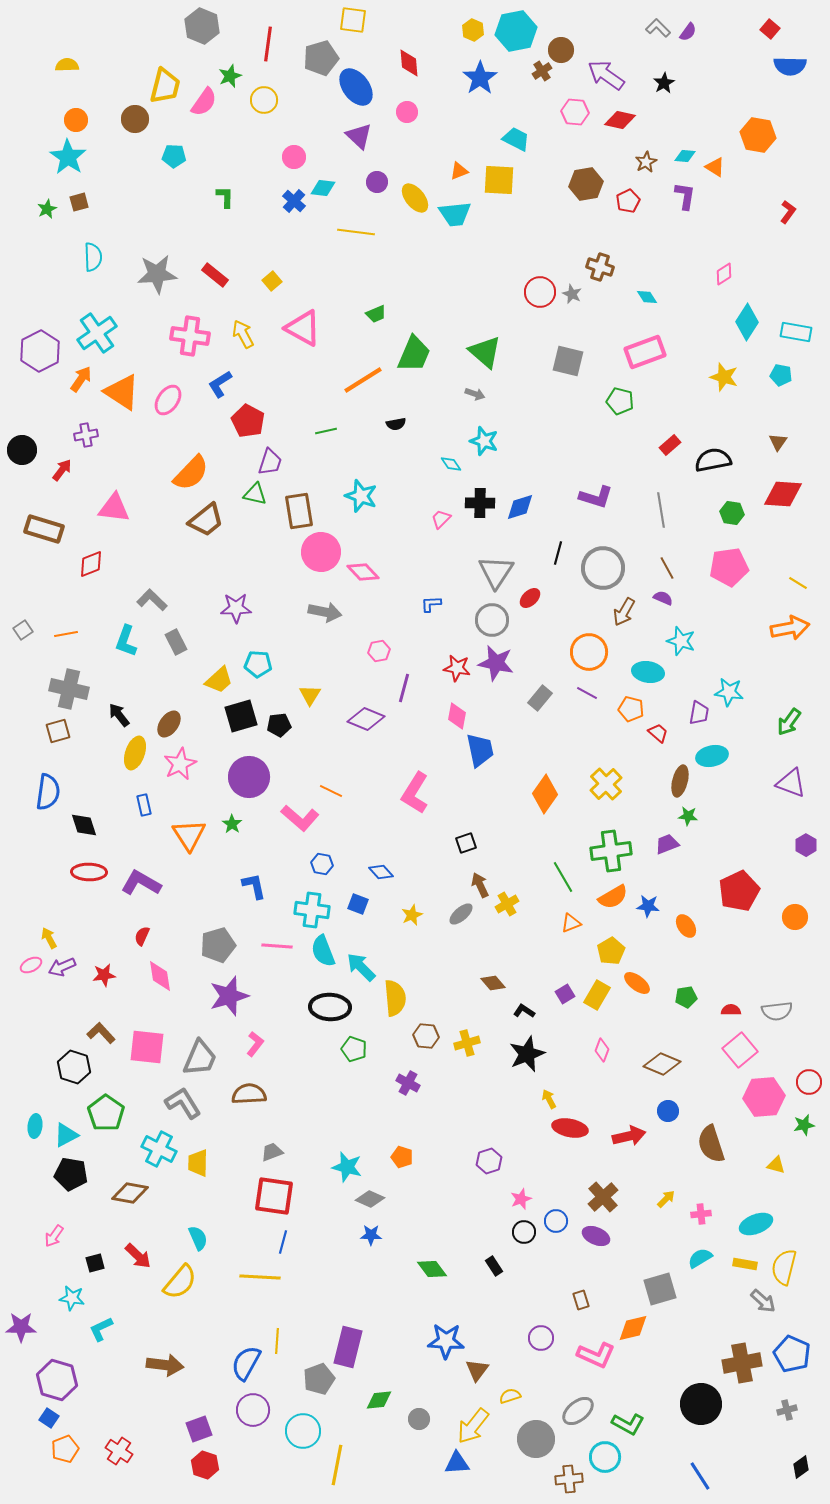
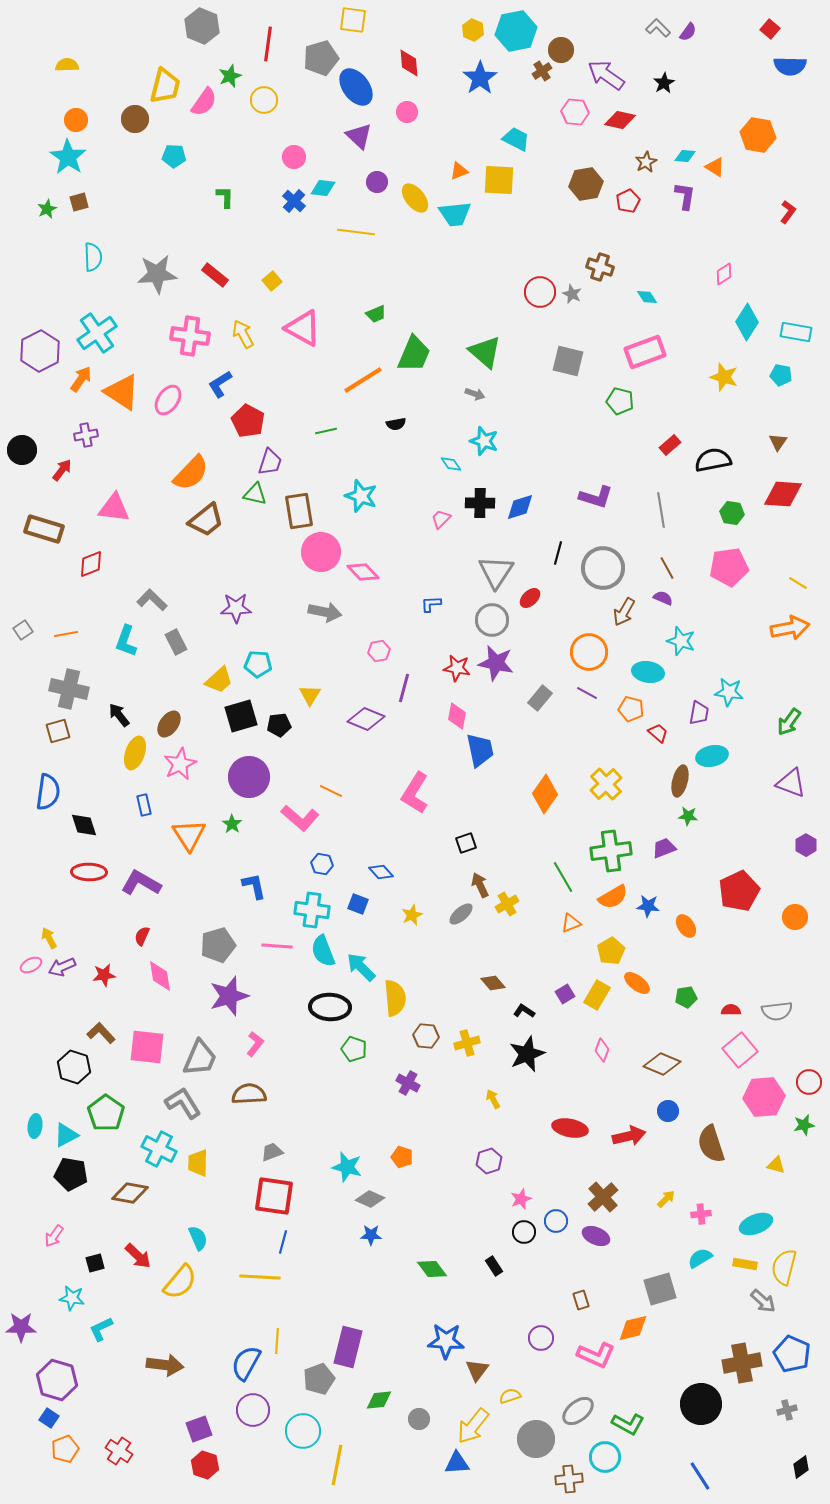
purple trapezoid at (667, 844): moved 3 px left, 4 px down
yellow arrow at (549, 1099): moved 56 px left
